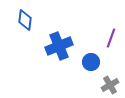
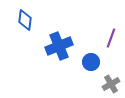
gray cross: moved 1 px right, 1 px up
